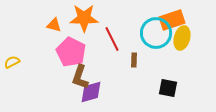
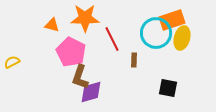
orange star: moved 1 px right
orange triangle: moved 2 px left
